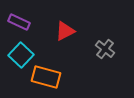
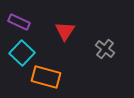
red triangle: rotated 30 degrees counterclockwise
cyan square: moved 1 px right, 2 px up
